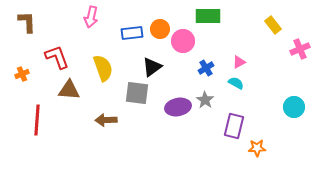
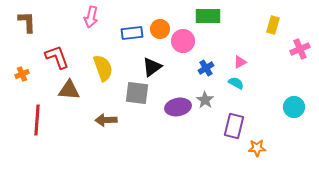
yellow rectangle: rotated 54 degrees clockwise
pink triangle: moved 1 px right
